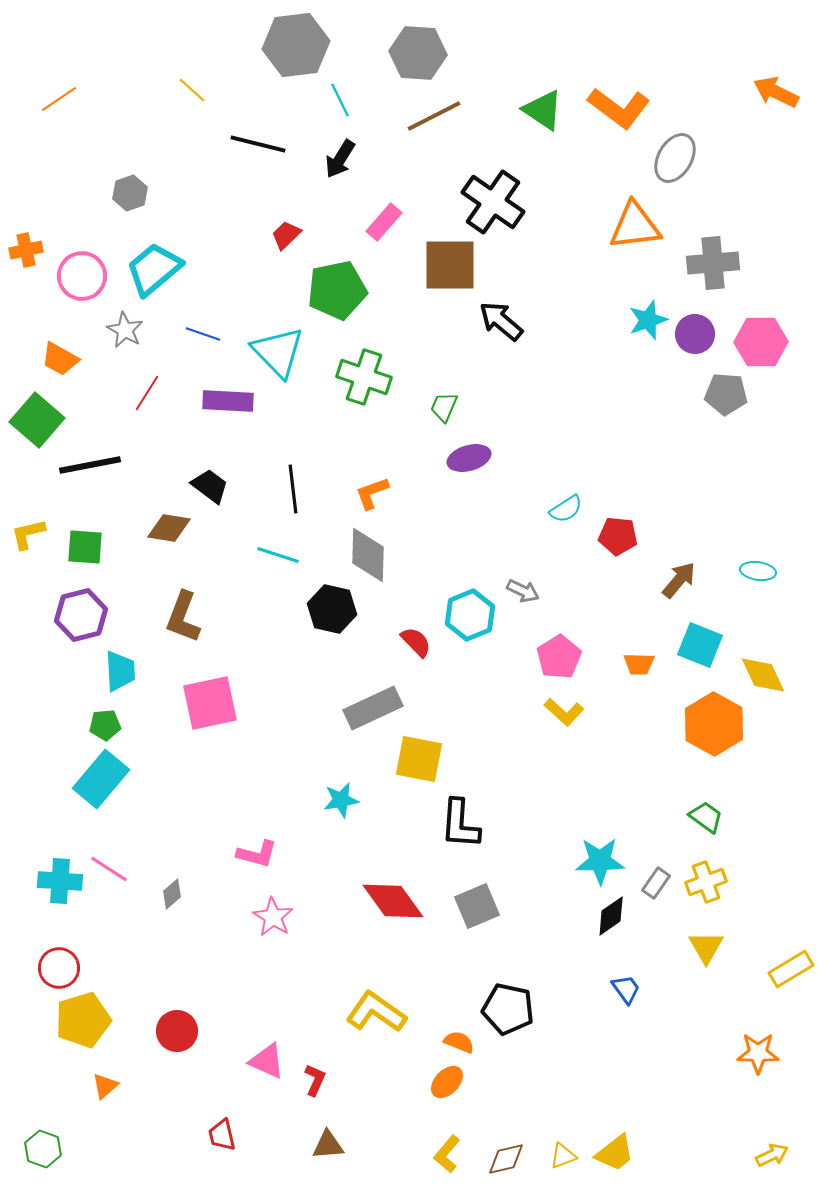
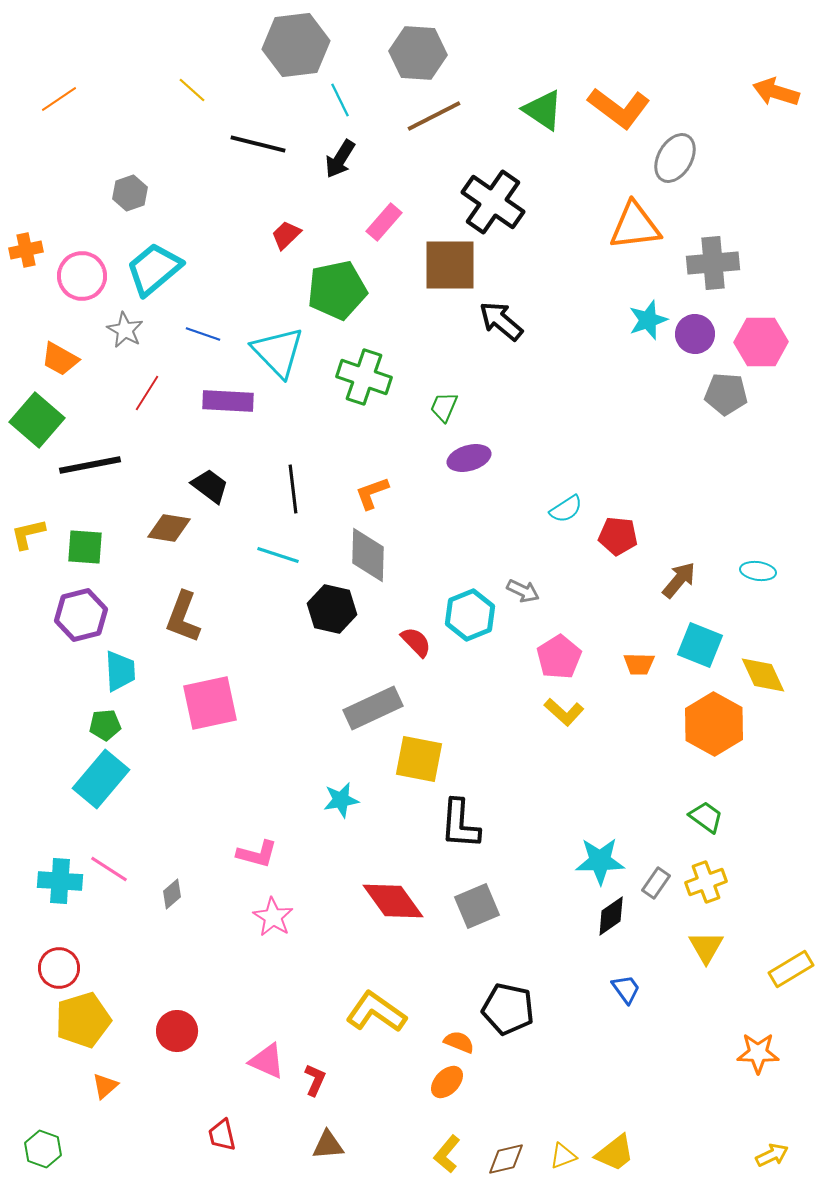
orange arrow at (776, 92): rotated 9 degrees counterclockwise
